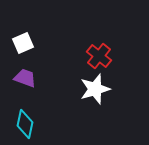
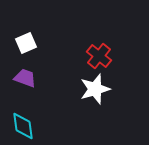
white square: moved 3 px right
cyan diamond: moved 2 px left, 2 px down; rotated 20 degrees counterclockwise
